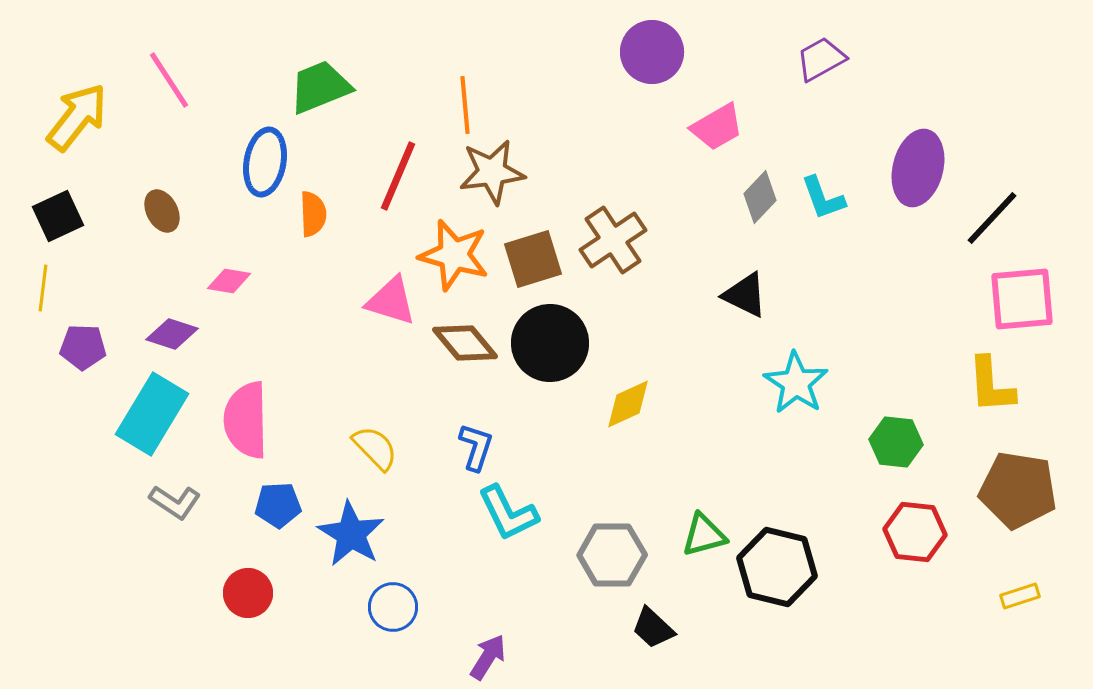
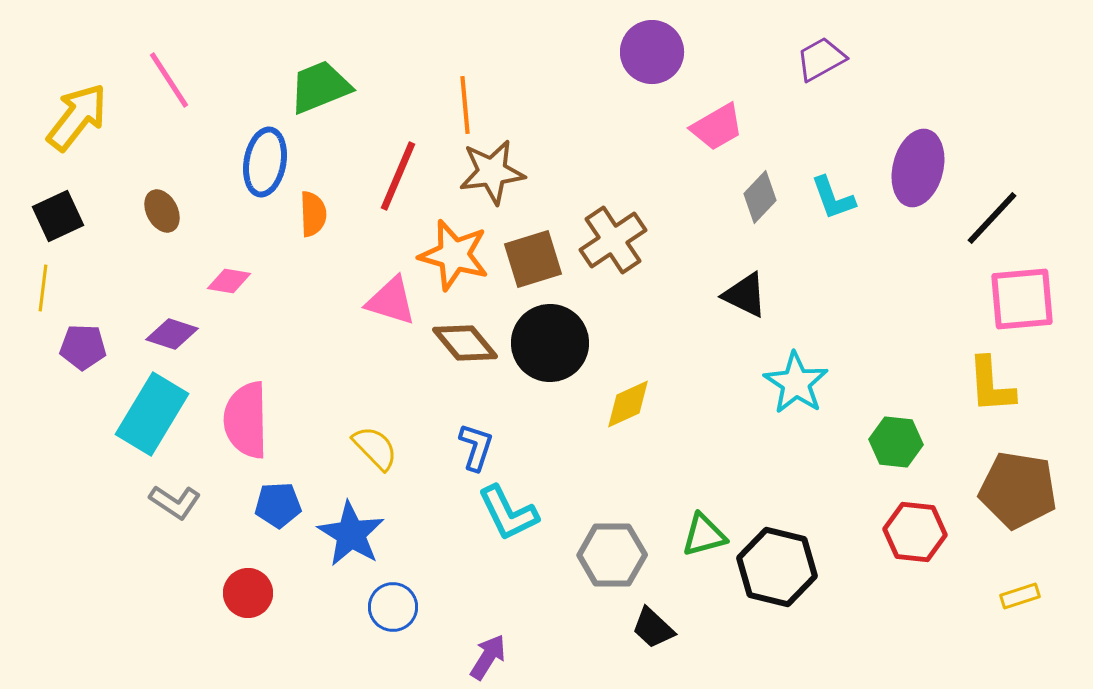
cyan L-shape at (823, 198): moved 10 px right
